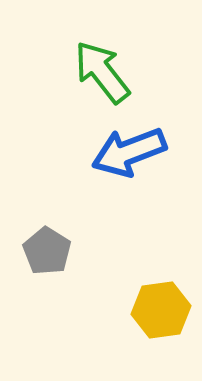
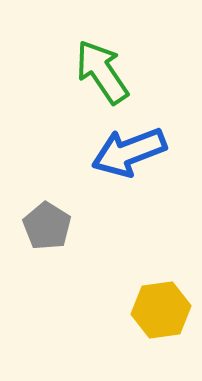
green arrow: rotated 4 degrees clockwise
gray pentagon: moved 25 px up
